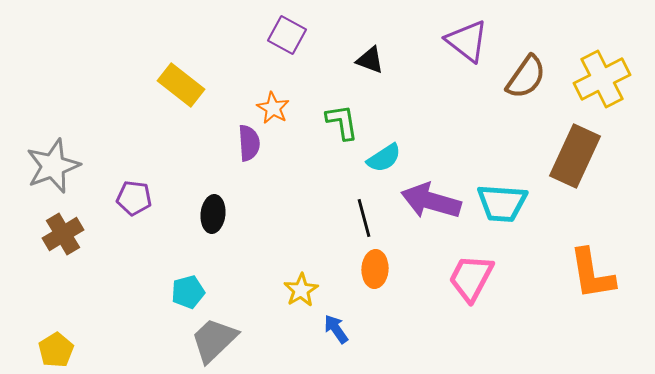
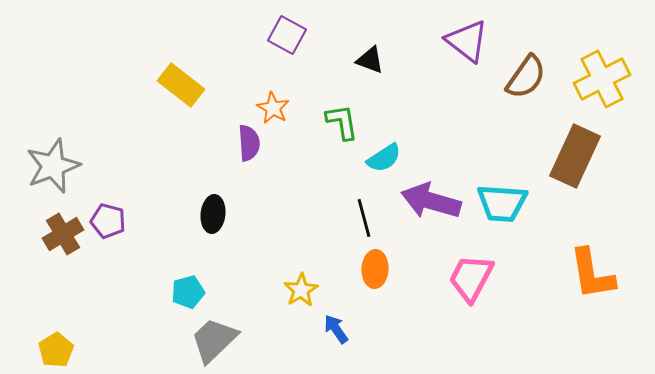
purple pentagon: moved 26 px left, 23 px down; rotated 8 degrees clockwise
